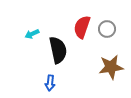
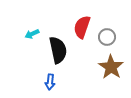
gray circle: moved 8 px down
brown star: rotated 30 degrees counterclockwise
blue arrow: moved 1 px up
